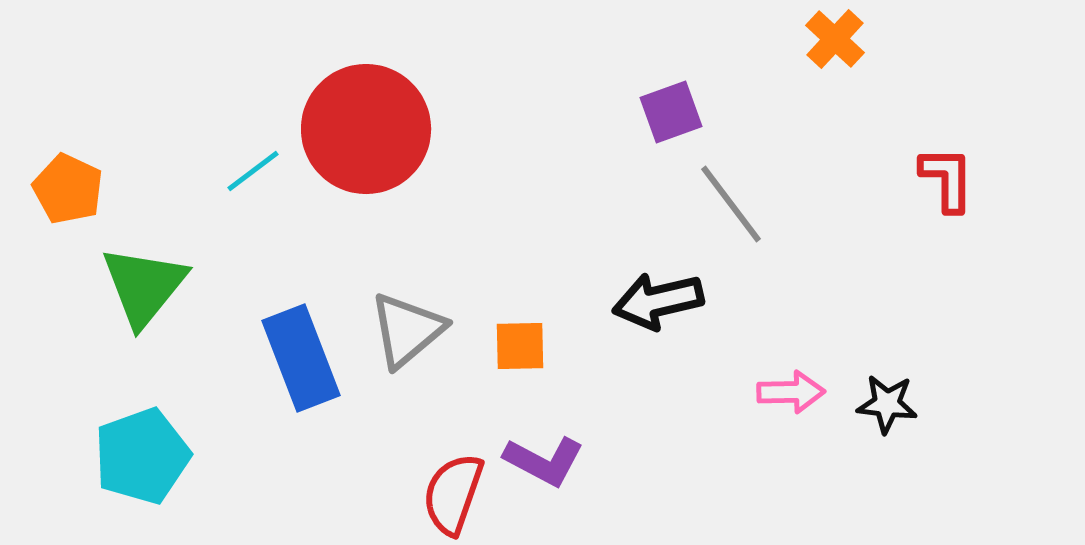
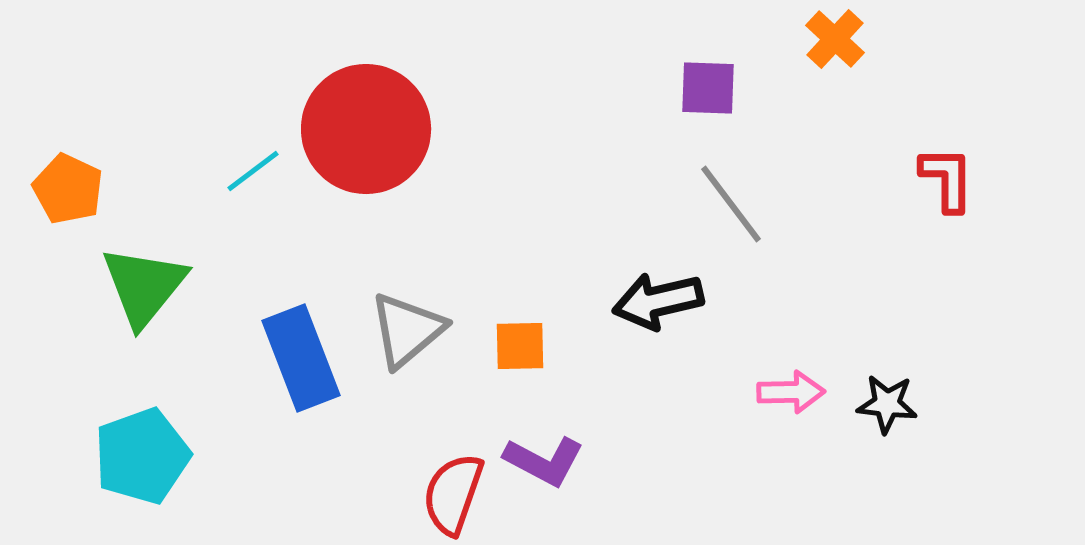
purple square: moved 37 px right, 24 px up; rotated 22 degrees clockwise
